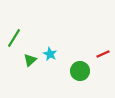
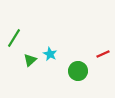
green circle: moved 2 px left
